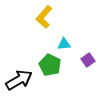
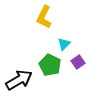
yellow L-shape: rotated 15 degrees counterclockwise
cyan triangle: rotated 40 degrees counterclockwise
purple square: moved 10 px left, 2 px down
